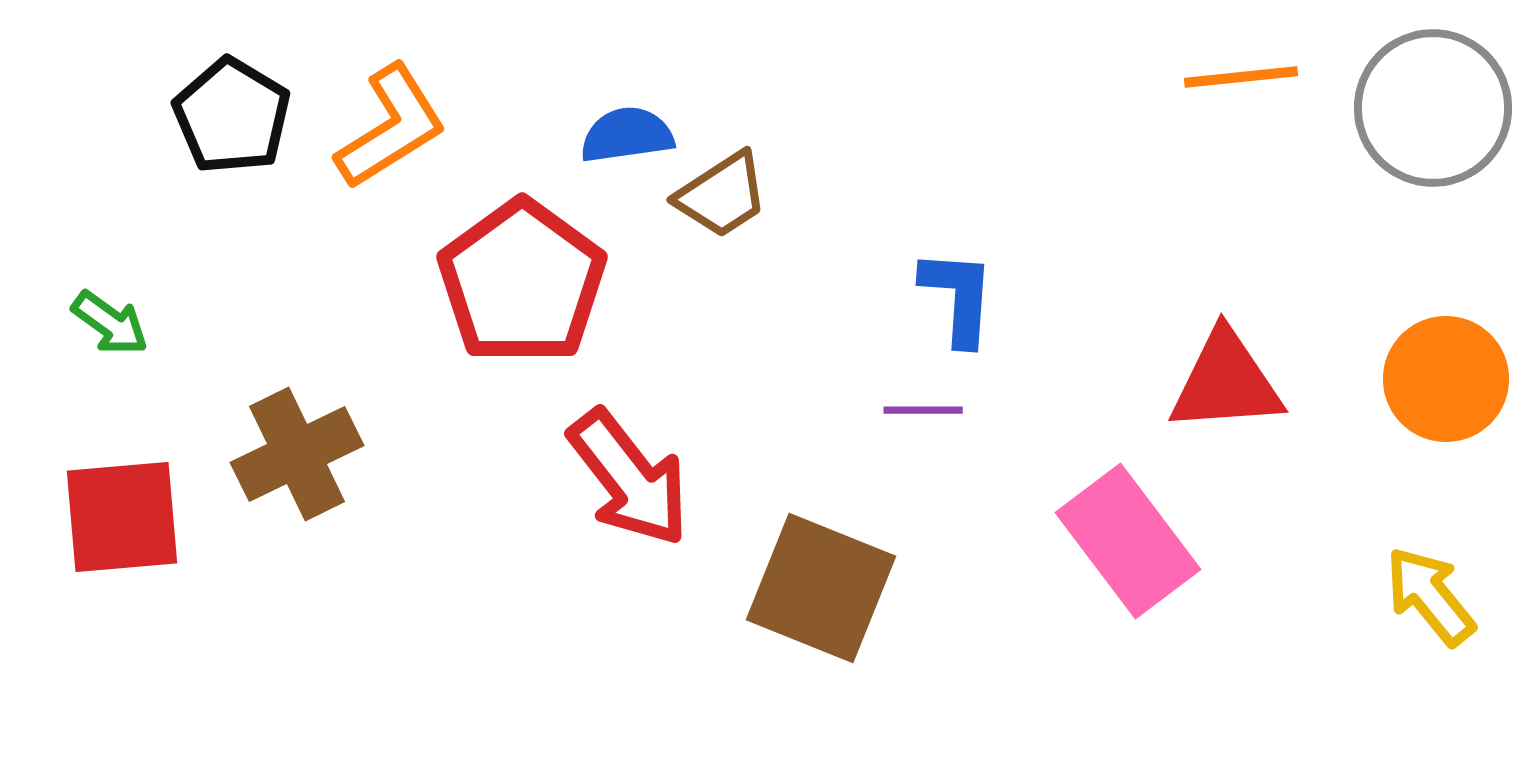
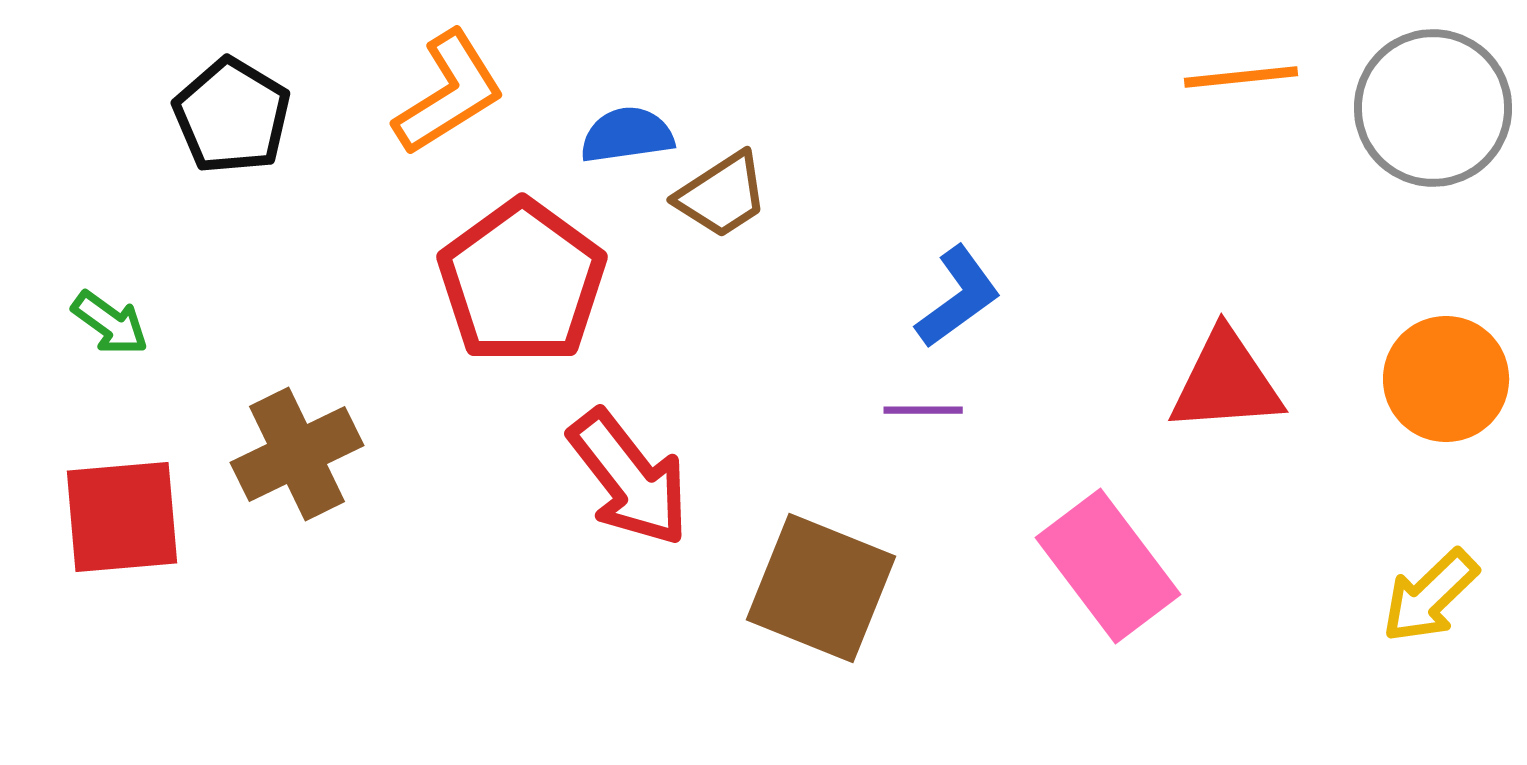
orange L-shape: moved 58 px right, 34 px up
blue L-shape: rotated 50 degrees clockwise
pink rectangle: moved 20 px left, 25 px down
yellow arrow: rotated 95 degrees counterclockwise
